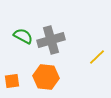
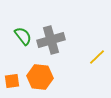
green semicircle: rotated 24 degrees clockwise
orange hexagon: moved 6 px left
